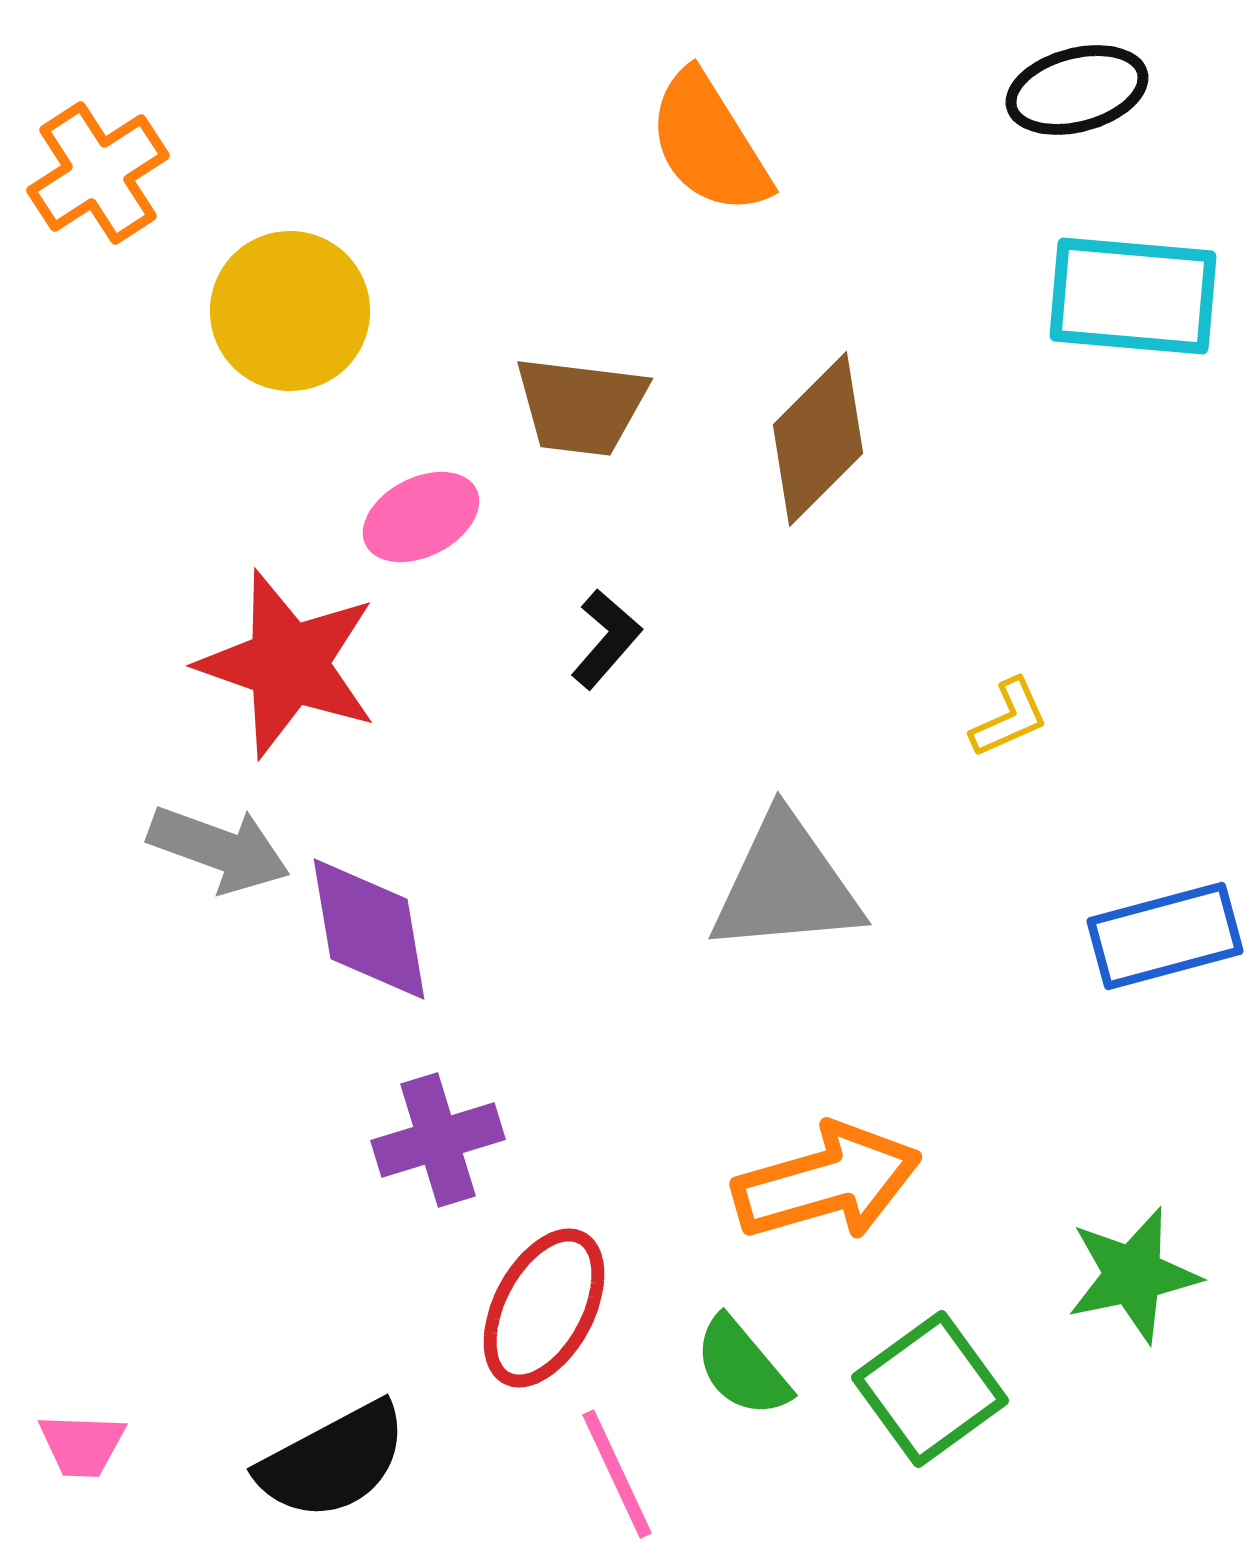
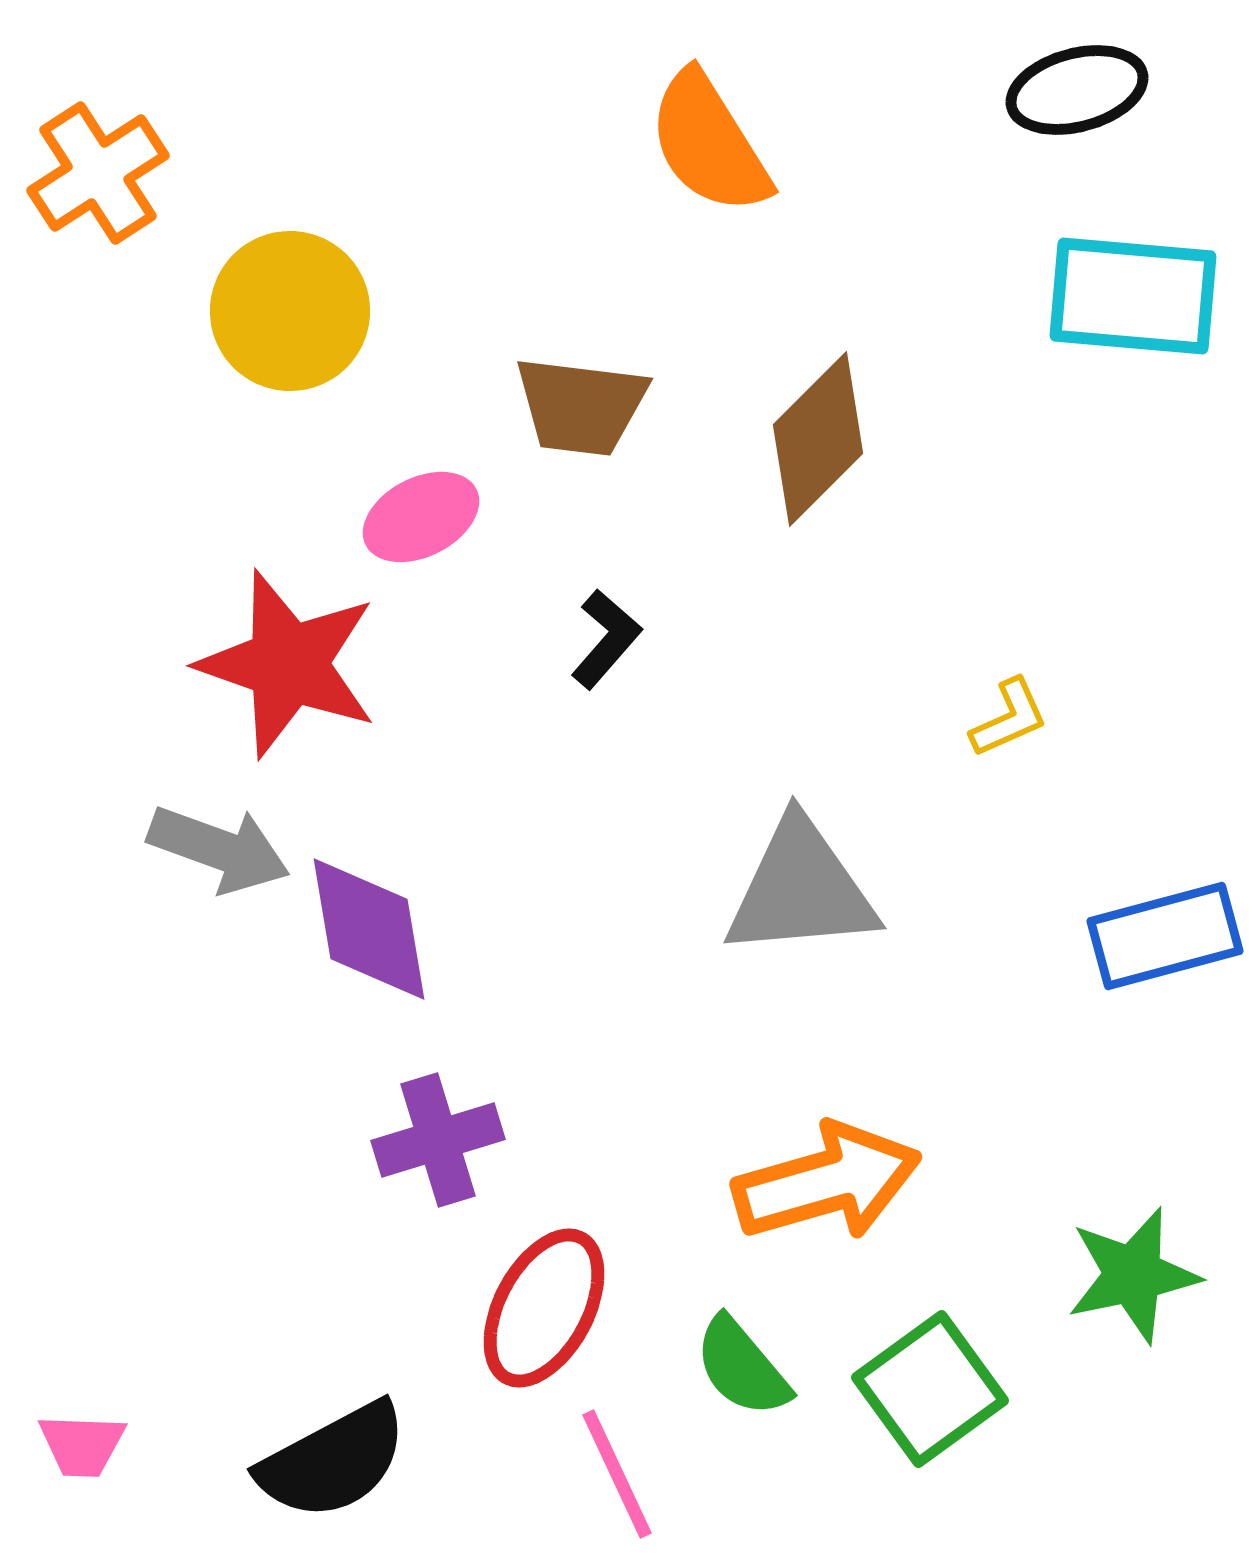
gray triangle: moved 15 px right, 4 px down
